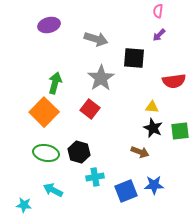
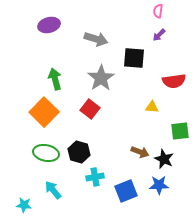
green arrow: moved 4 px up; rotated 30 degrees counterclockwise
black star: moved 11 px right, 31 px down
blue star: moved 5 px right
cyan arrow: rotated 24 degrees clockwise
